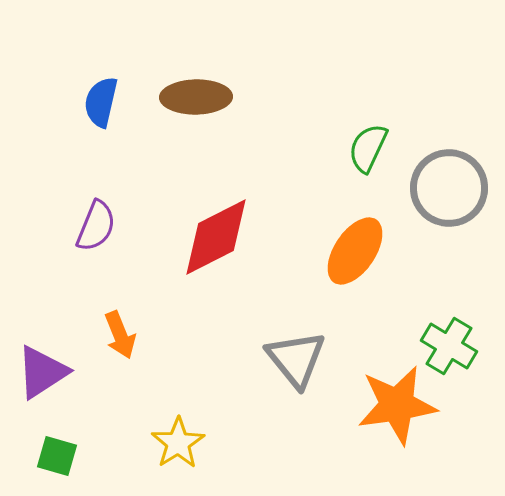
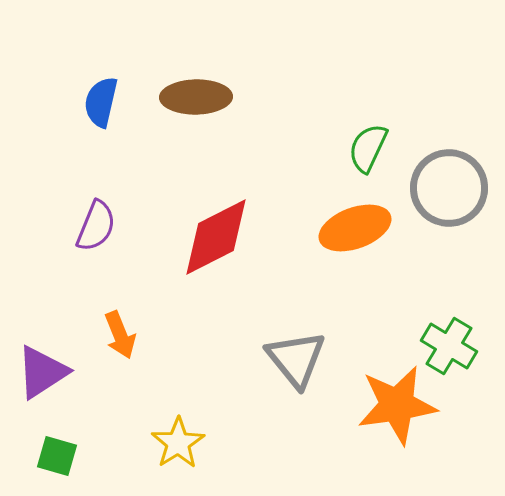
orange ellipse: moved 23 px up; rotated 36 degrees clockwise
